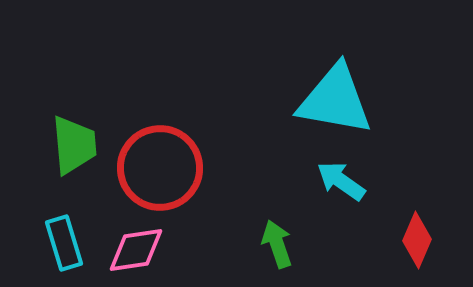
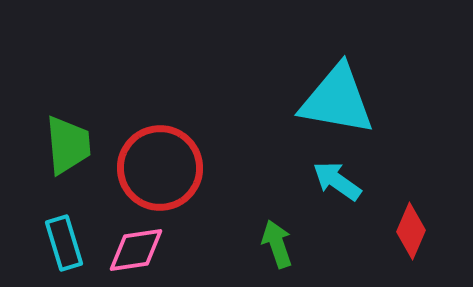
cyan triangle: moved 2 px right
green trapezoid: moved 6 px left
cyan arrow: moved 4 px left
red diamond: moved 6 px left, 9 px up
